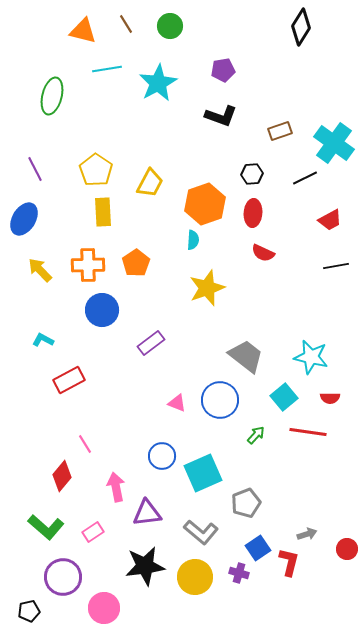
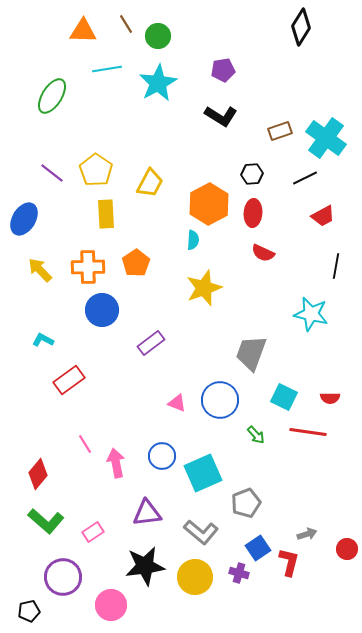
green circle at (170, 26): moved 12 px left, 10 px down
orange triangle at (83, 31): rotated 12 degrees counterclockwise
green ellipse at (52, 96): rotated 18 degrees clockwise
black L-shape at (221, 116): rotated 12 degrees clockwise
cyan cross at (334, 143): moved 8 px left, 5 px up
purple line at (35, 169): moved 17 px right, 4 px down; rotated 25 degrees counterclockwise
orange hexagon at (205, 204): moved 4 px right; rotated 9 degrees counterclockwise
yellow rectangle at (103, 212): moved 3 px right, 2 px down
red trapezoid at (330, 220): moved 7 px left, 4 px up
orange cross at (88, 265): moved 2 px down
black line at (336, 266): rotated 70 degrees counterclockwise
yellow star at (207, 288): moved 3 px left
gray trapezoid at (246, 356): moved 5 px right, 3 px up; rotated 108 degrees counterclockwise
cyan star at (311, 357): moved 43 px up
red rectangle at (69, 380): rotated 8 degrees counterclockwise
cyan square at (284, 397): rotated 24 degrees counterclockwise
green arrow at (256, 435): rotated 96 degrees clockwise
red diamond at (62, 476): moved 24 px left, 2 px up
pink arrow at (116, 487): moved 24 px up
green L-shape at (46, 527): moved 6 px up
pink circle at (104, 608): moved 7 px right, 3 px up
